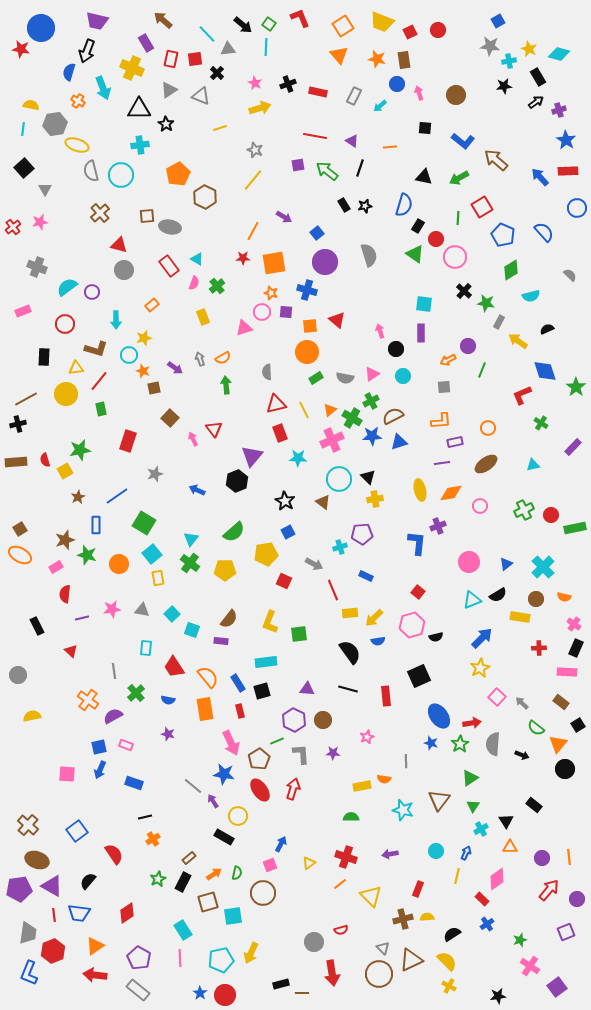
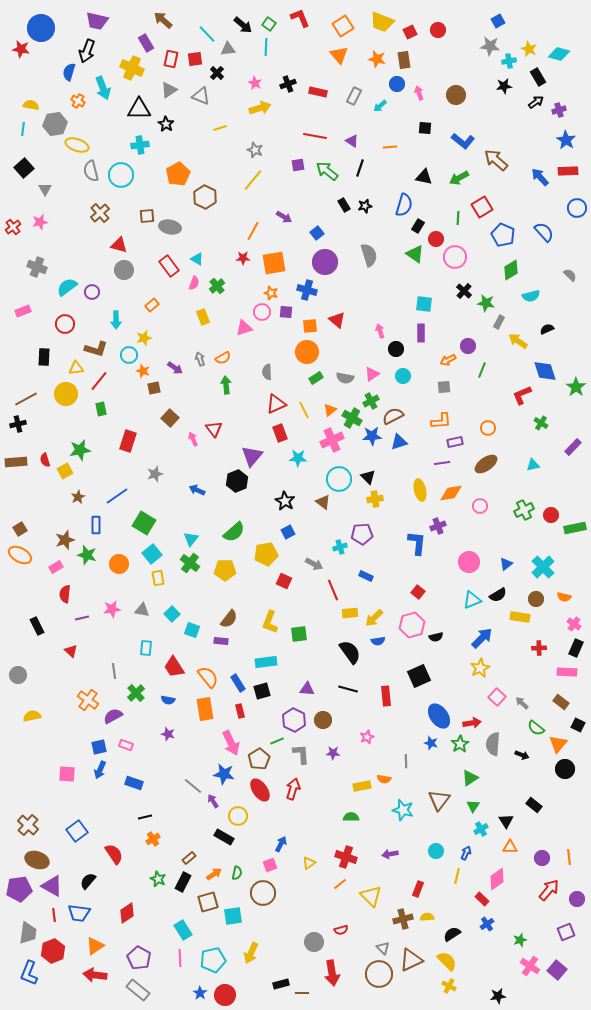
red triangle at (276, 404): rotated 10 degrees counterclockwise
black square at (578, 725): rotated 32 degrees counterclockwise
green star at (158, 879): rotated 21 degrees counterclockwise
cyan pentagon at (221, 960): moved 8 px left
purple square at (557, 987): moved 17 px up; rotated 12 degrees counterclockwise
